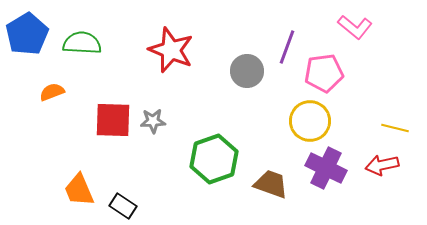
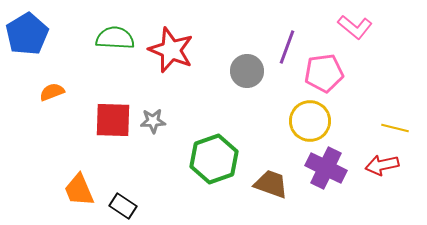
green semicircle: moved 33 px right, 5 px up
